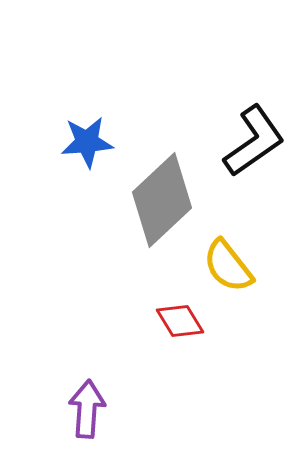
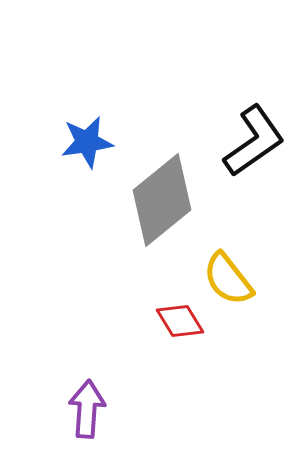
blue star: rotated 4 degrees counterclockwise
gray diamond: rotated 4 degrees clockwise
yellow semicircle: moved 13 px down
